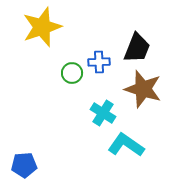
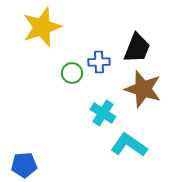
cyan L-shape: moved 3 px right
